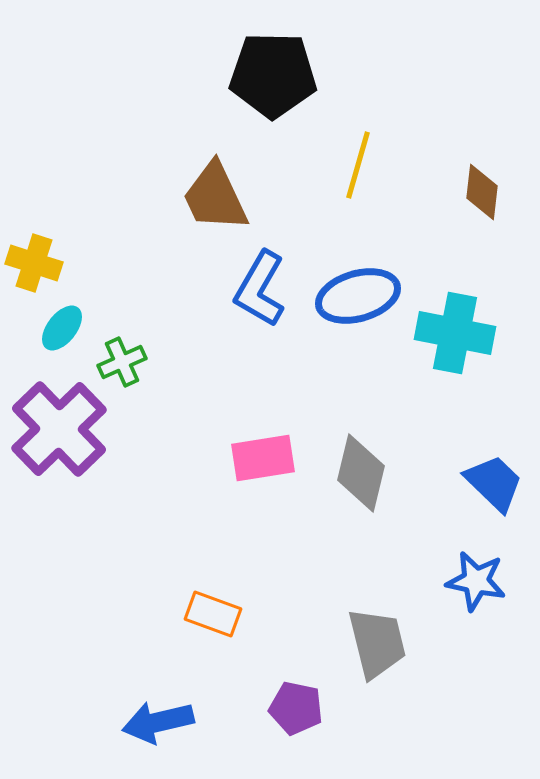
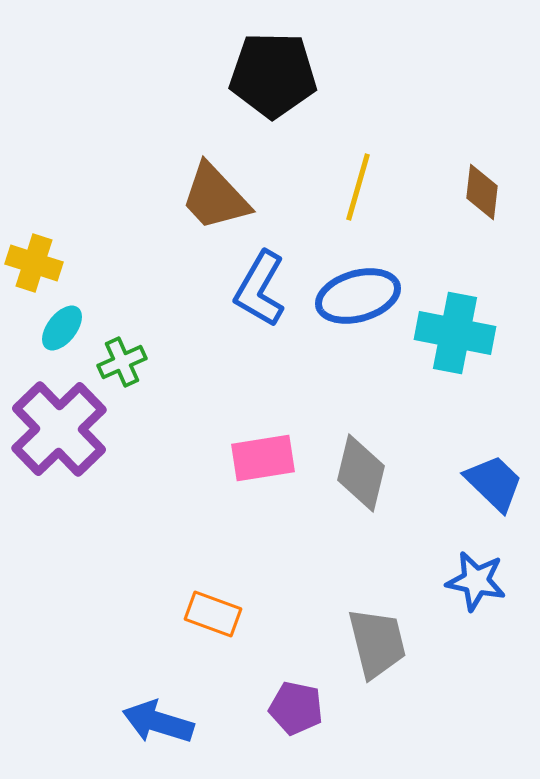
yellow line: moved 22 px down
brown trapezoid: rotated 18 degrees counterclockwise
blue arrow: rotated 30 degrees clockwise
